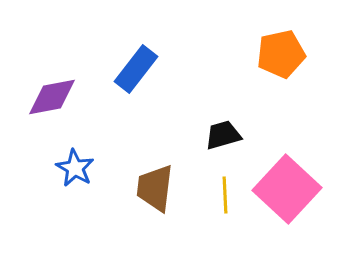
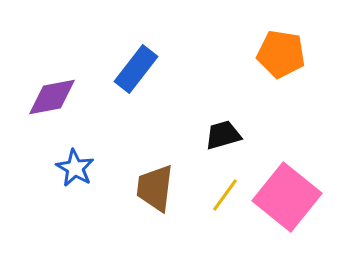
orange pentagon: rotated 21 degrees clockwise
pink square: moved 8 px down; rotated 4 degrees counterclockwise
yellow line: rotated 39 degrees clockwise
